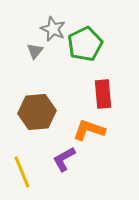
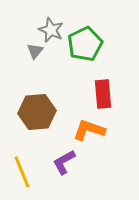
gray star: moved 2 px left, 1 px down
purple L-shape: moved 3 px down
